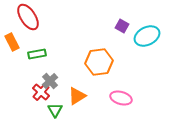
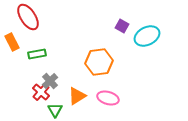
pink ellipse: moved 13 px left
